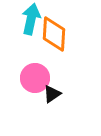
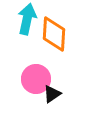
cyan arrow: moved 4 px left
pink circle: moved 1 px right, 1 px down
